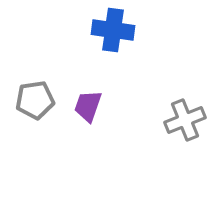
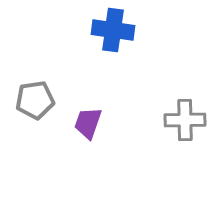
purple trapezoid: moved 17 px down
gray cross: rotated 21 degrees clockwise
